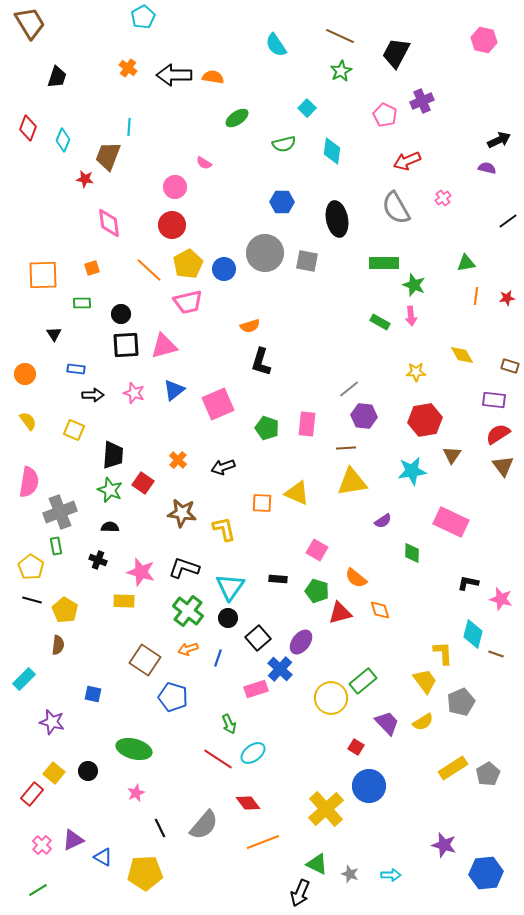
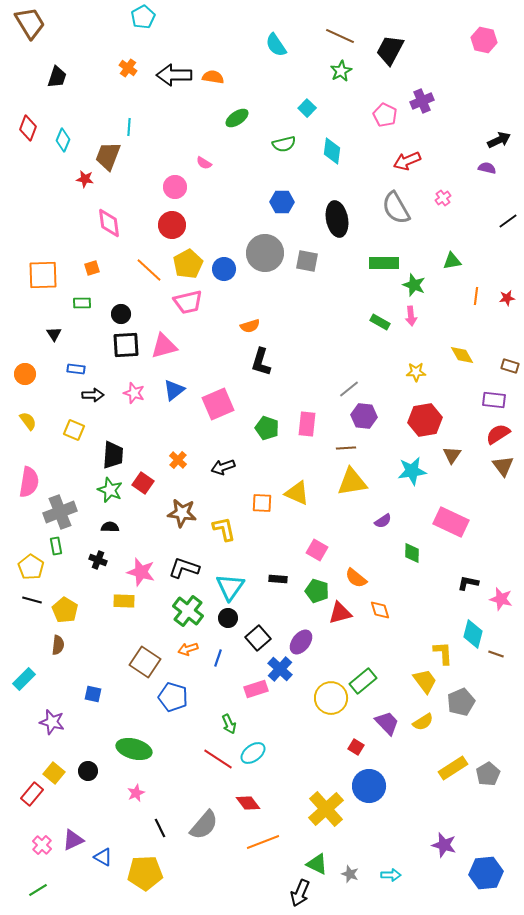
black trapezoid at (396, 53): moved 6 px left, 3 px up
green triangle at (466, 263): moved 14 px left, 2 px up
brown square at (145, 660): moved 2 px down
